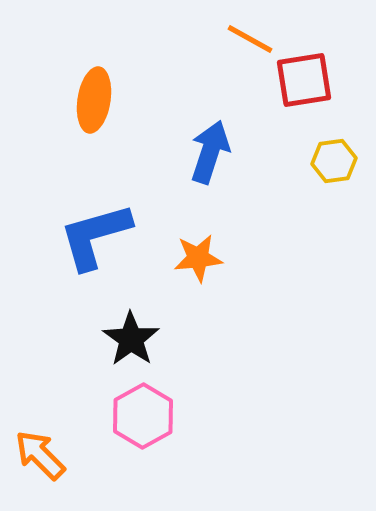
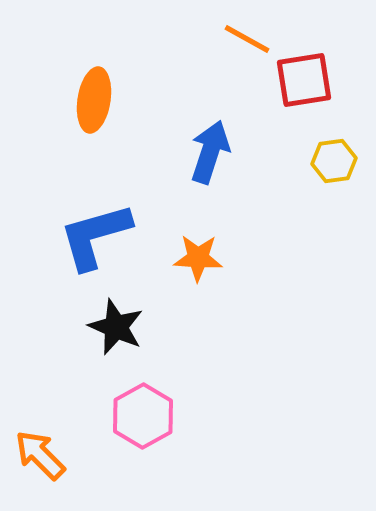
orange line: moved 3 px left
orange star: rotated 9 degrees clockwise
black star: moved 15 px left, 12 px up; rotated 12 degrees counterclockwise
